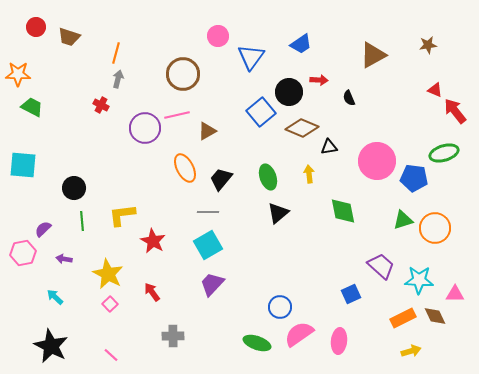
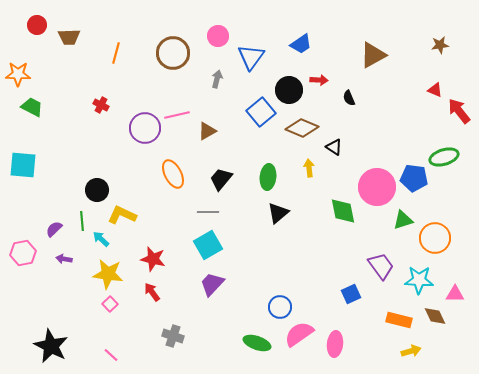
red circle at (36, 27): moved 1 px right, 2 px up
brown trapezoid at (69, 37): rotated 20 degrees counterclockwise
brown star at (428, 45): moved 12 px right
brown circle at (183, 74): moved 10 px left, 21 px up
gray arrow at (118, 79): moved 99 px right
black circle at (289, 92): moved 2 px up
red arrow at (455, 111): moved 4 px right
black triangle at (329, 147): moved 5 px right; rotated 42 degrees clockwise
green ellipse at (444, 153): moved 4 px down
pink circle at (377, 161): moved 26 px down
orange ellipse at (185, 168): moved 12 px left, 6 px down
yellow arrow at (309, 174): moved 6 px up
green ellipse at (268, 177): rotated 25 degrees clockwise
black circle at (74, 188): moved 23 px right, 2 px down
yellow L-shape at (122, 215): rotated 32 degrees clockwise
orange circle at (435, 228): moved 10 px down
purple semicircle at (43, 229): moved 11 px right
red star at (153, 241): moved 18 px down; rotated 15 degrees counterclockwise
purple trapezoid at (381, 266): rotated 12 degrees clockwise
yellow star at (108, 274): rotated 20 degrees counterclockwise
cyan arrow at (55, 297): moved 46 px right, 58 px up
orange rectangle at (403, 318): moved 4 px left, 2 px down; rotated 40 degrees clockwise
gray cross at (173, 336): rotated 20 degrees clockwise
pink ellipse at (339, 341): moved 4 px left, 3 px down
